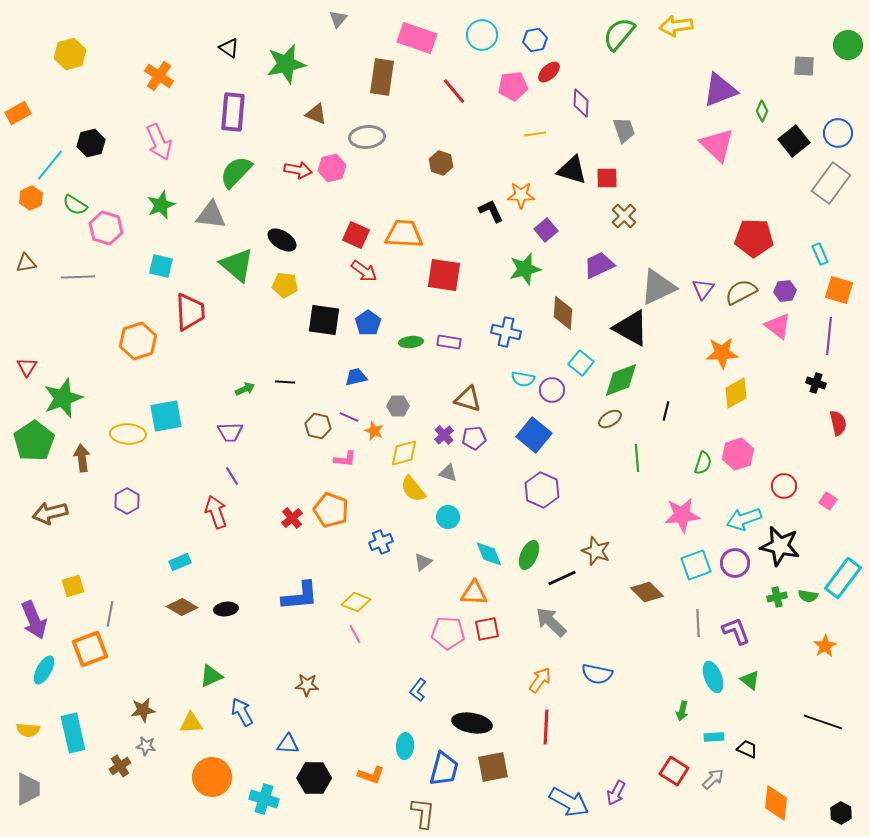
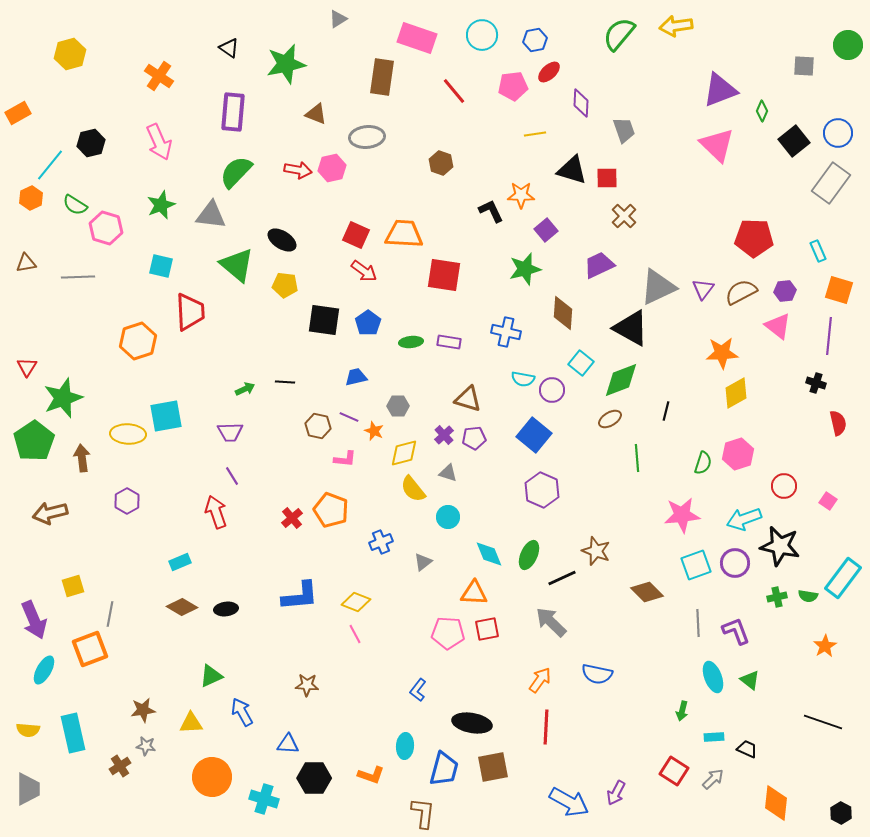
gray triangle at (338, 19): rotated 18 degrees clockwise
cyan rectangle at (820, 254): moved 2 px left, 3 px up
